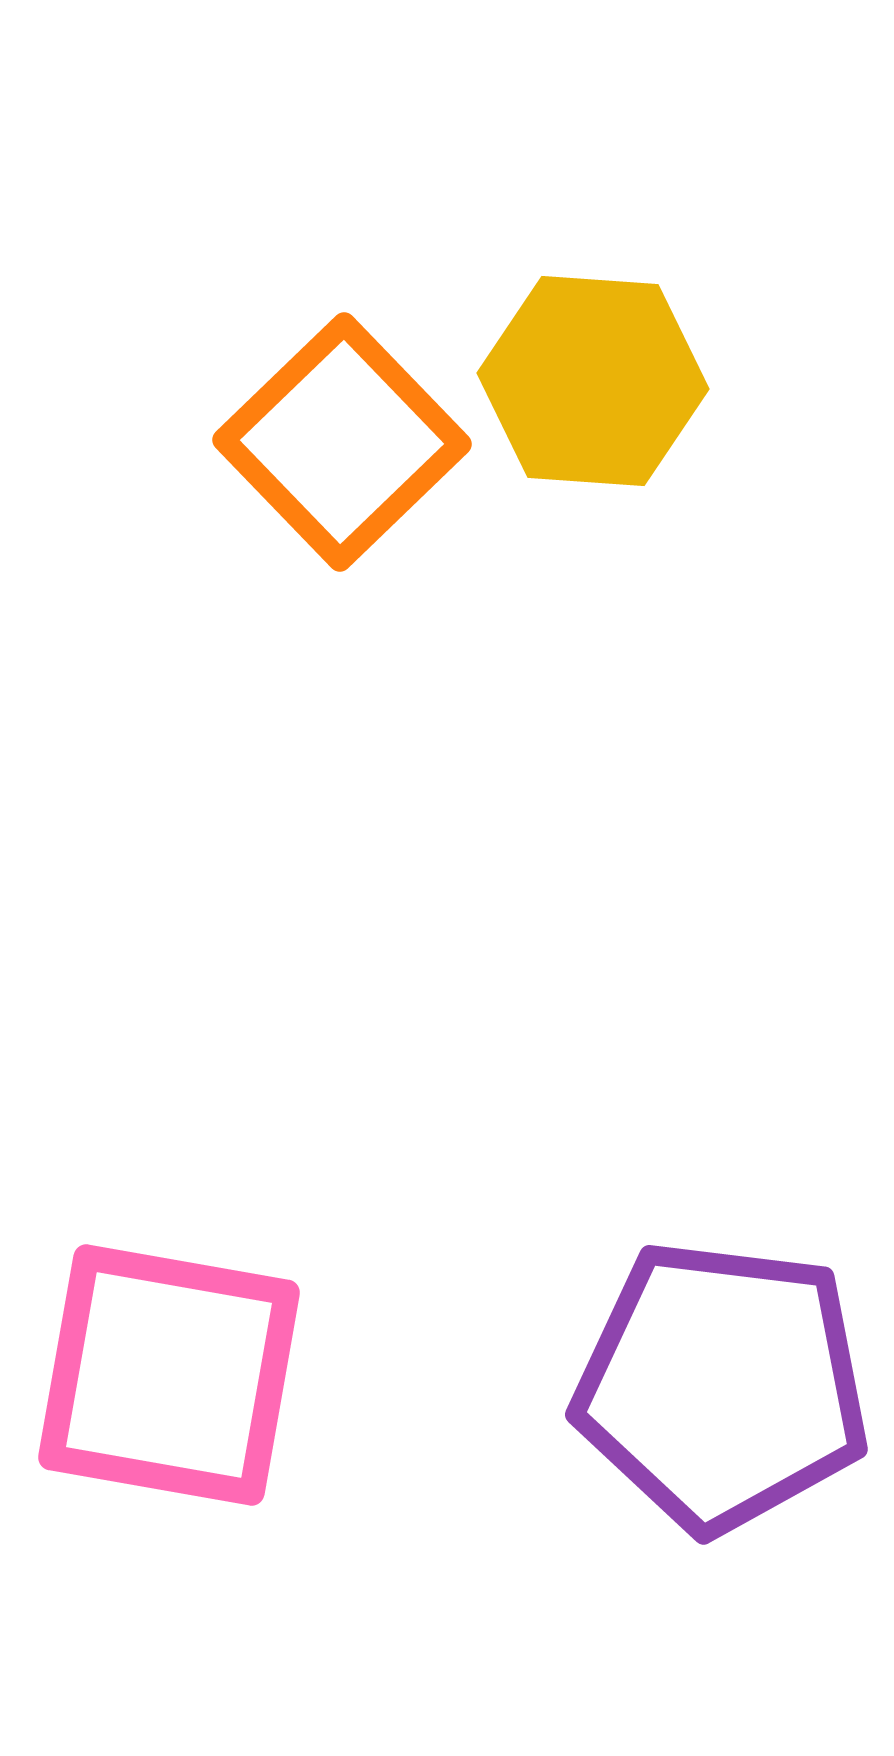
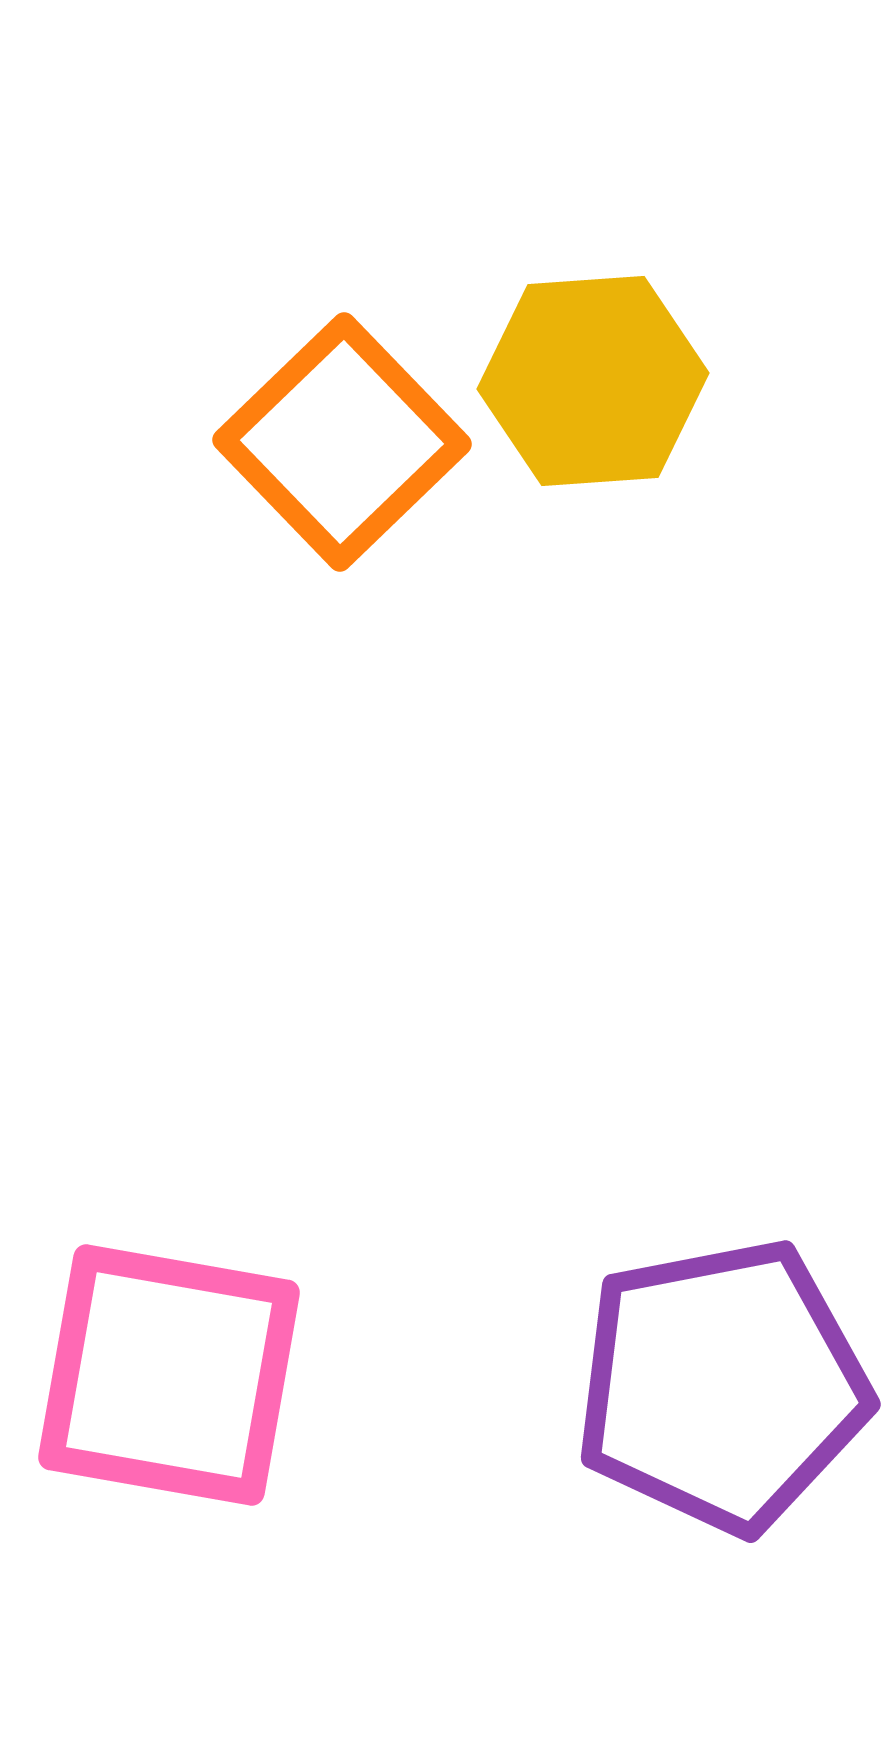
yellow hexagon: rotated 8 degrees counterclockwise
purple pentagon: rotated 18 degrees counterclockwise
